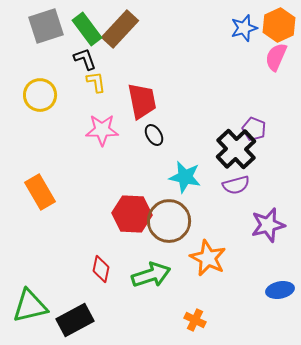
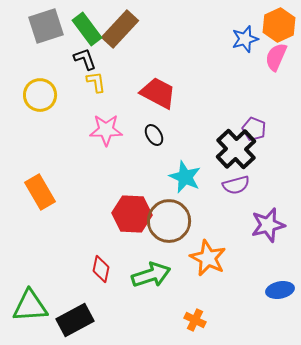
blue star: moved 1 px right, 11 px down
red trapezoid: moved 16 px right, 8 px up; rotated 51 degrees counterclockwise
pink star: moved 4 px right
cyan star: rotated 12 degrees clockwise
green triangle: rotated 9 degrees clockwise
